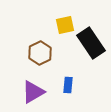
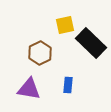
black rectangle: rotated 12 degrees counterclockwise
purple triangle: moved 4 px left, 3 px up; rotated 40 degrees clockwise
